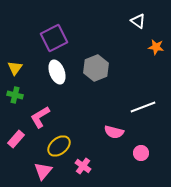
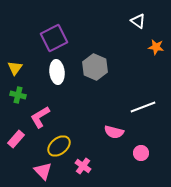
gray hexagon: moved 1 px left, 1 px up; rotated 15 degrees counterclockwise
white ellipse: rotated 15 degrees clockwise
green cross: moved 3 px right
pink triangle: rotated 24 degrees counterclockwise
